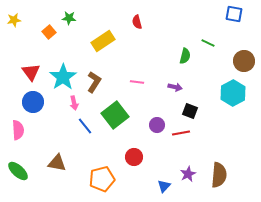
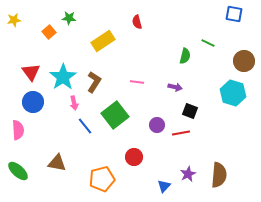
cyan hexagon: rotated 15 degrees counterclockwise
